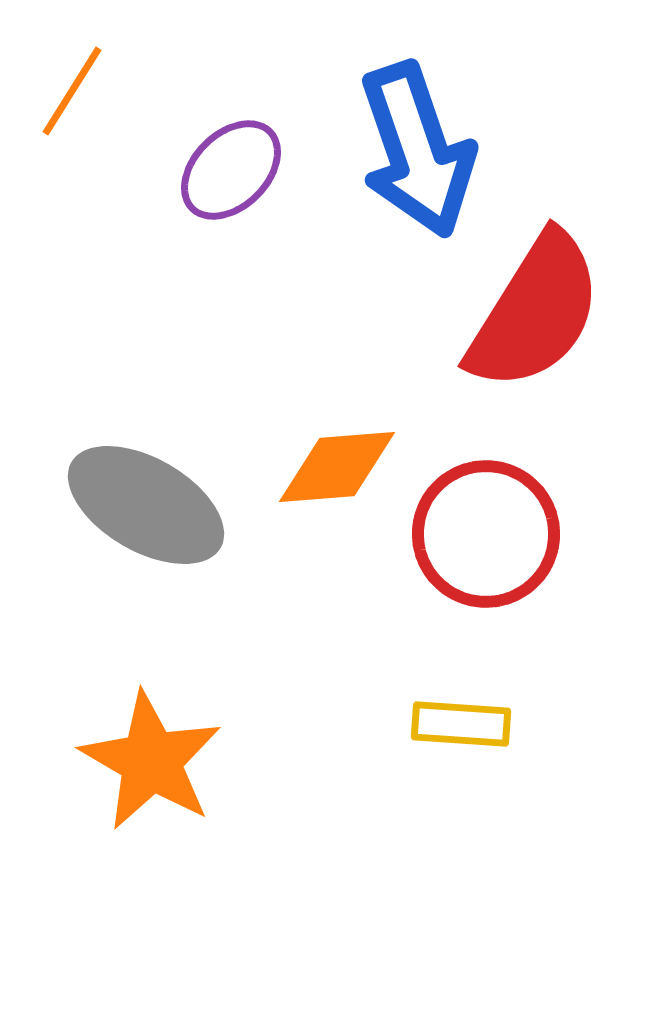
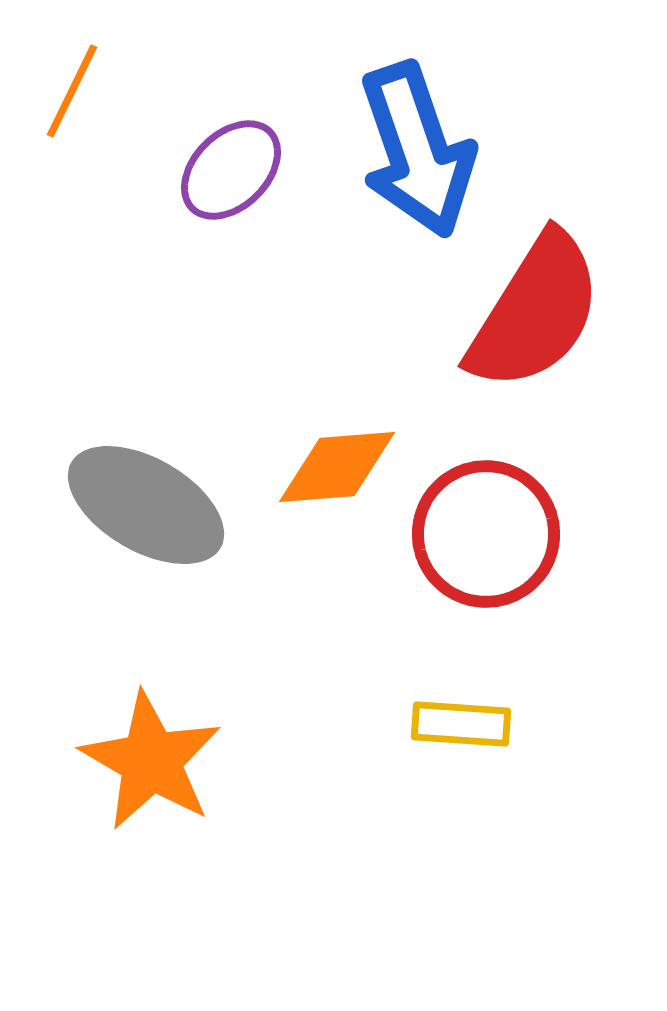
orange line: rotated 6 degrees counterclockwise
